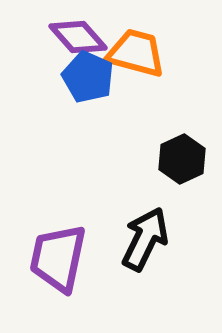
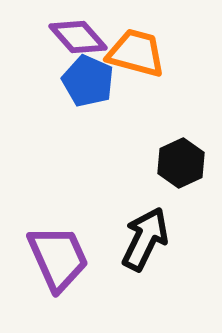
blue pentagon: moved 4 px down
black hexagon: moved 1 px left, 4 px down
purple trapezoid: rotated 144 degrees clockwise
